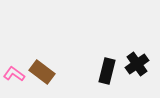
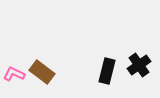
black cross: moved 2 px right, 1 px down
pink L-shape: rotated 10 degrees counterclockwise
